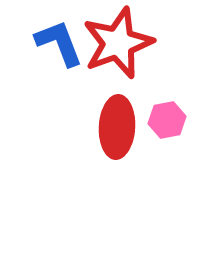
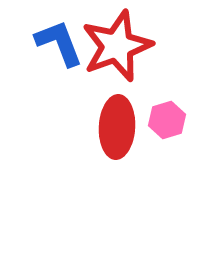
red star: moved 1 px left, 3 px down
pink hexagon: rotated 6 degrees counterclockwise
